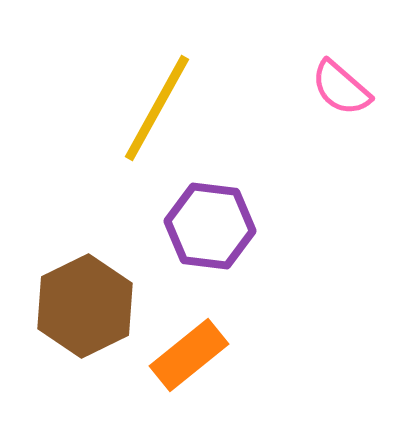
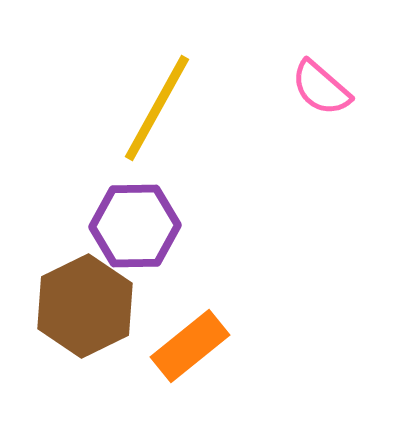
pink semicircle: moved 20 px left
purple hexagon: moved 75 px left; rotated 8 degrees counterclockwise
orange rectangle: moved 1 px right, 9 px up
